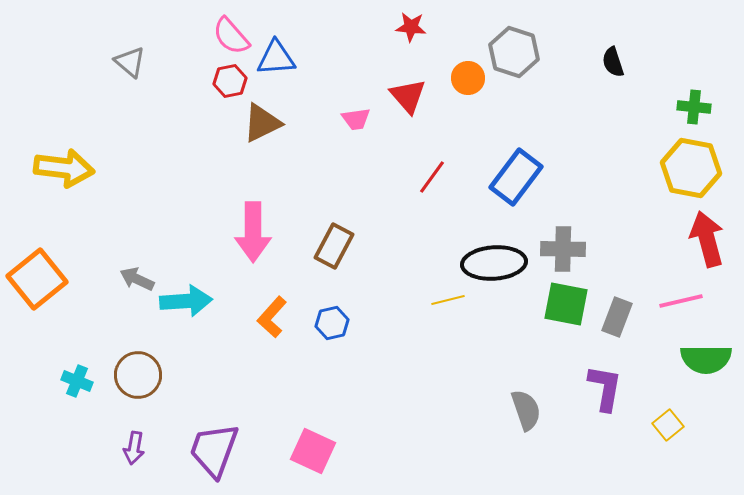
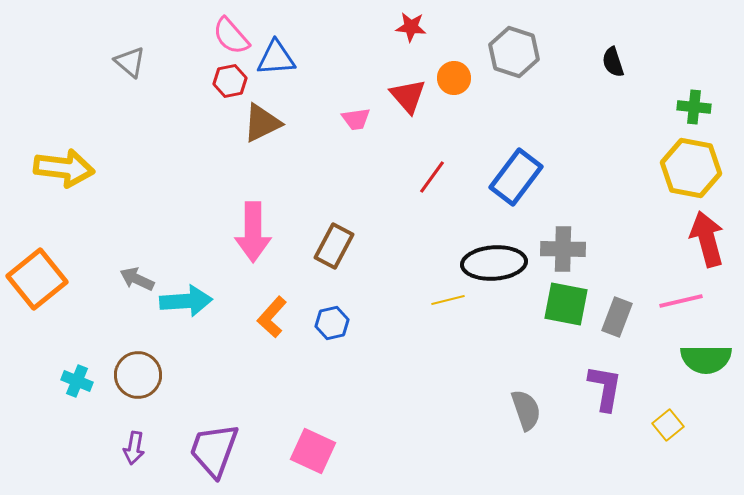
orange circle: moved 14 px left
